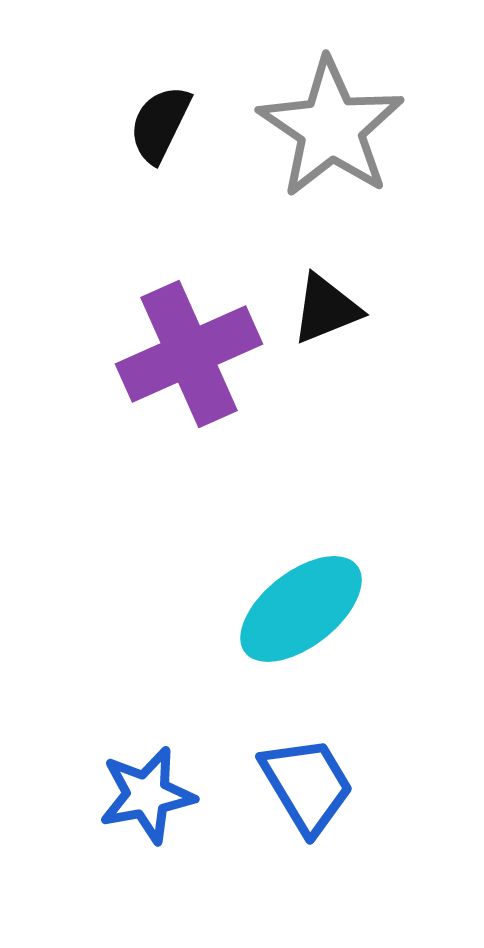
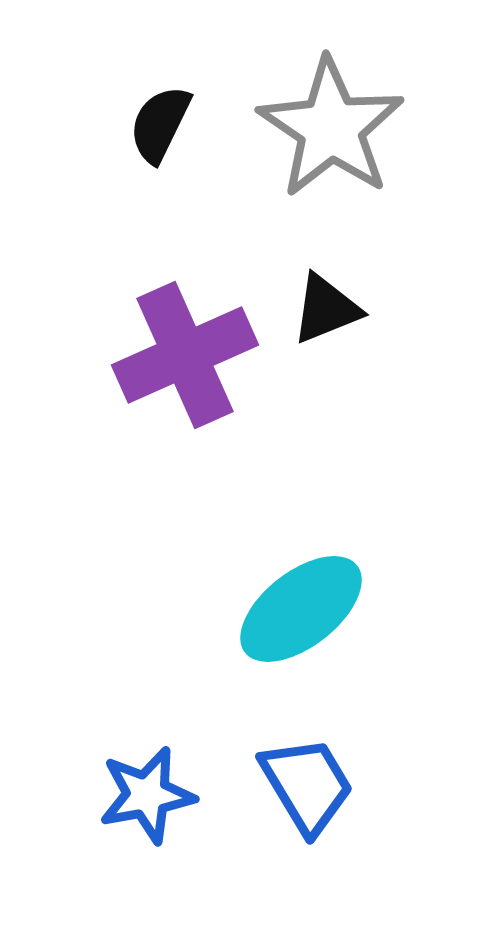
purple cross: moved 4 px left, 1 px down
